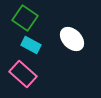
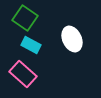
white ellipse: rotated 20 degrees clockwise
